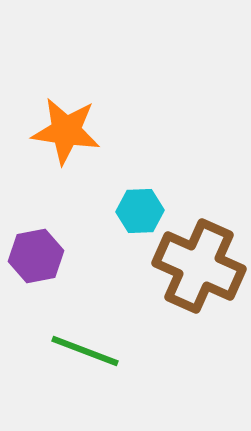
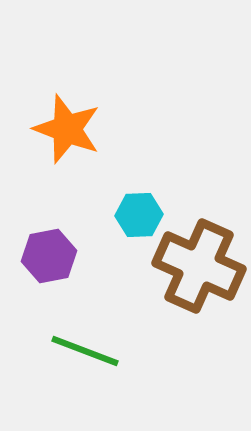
orange star: moved 1 px right, 2 px up; rotated 12 degrees clockwise
cyan hexagon: moved 1 px left, 4 px down
purple hexagon: moved 13 px right
